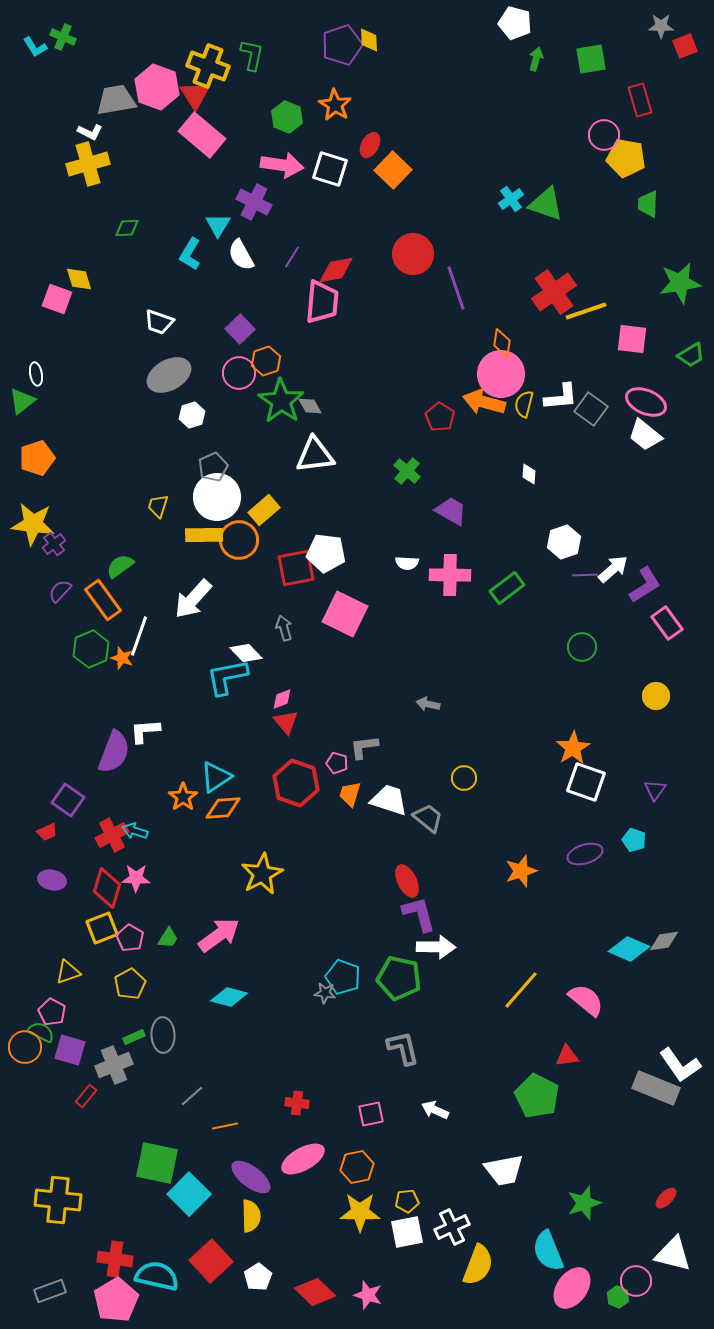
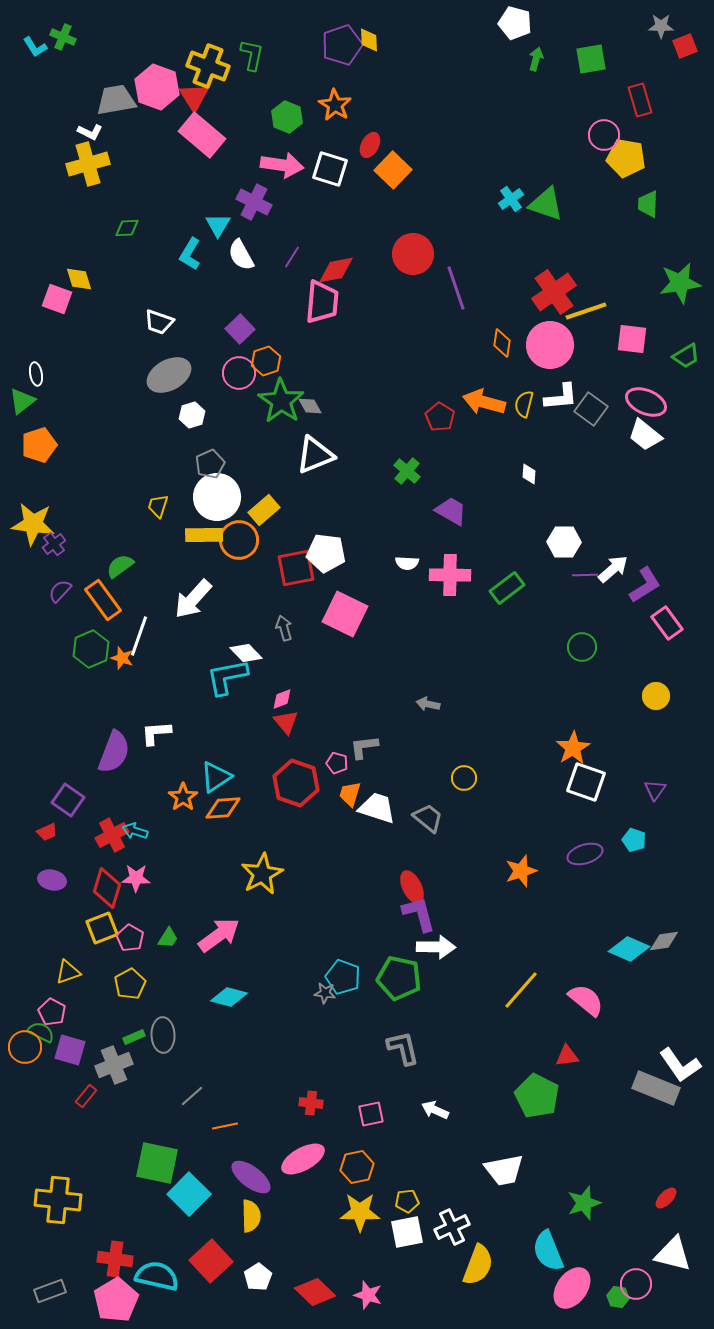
red triangle at (195, 95): moved 1 px left, 2 px down
green trapezoid at (691, 355): moved 5 px left, 1 px down
pink circle at (501, 374): moved 49 px right, 29 px up
white triangle at (315, 455): rotated 15 degrees counterclockwise
orange pentagon at (37, 458): moved 2 px right, 13 px up
gray pentagon at (213, 467): moved 3 px left, 3 px up
white hexagon at (564, 542): rotated 20 degrees clockwise
white L-shape at (145, 731): moved 11 px right, 2 px down
white trapezoid at (389, 800): moved 12 px left, 8 px down
red ellipse at (407, 881): moved 5 px right, 6 px down
red cross at (297, 1103): moved 14 px right
pink circle at (636, 1281): moved 3 px down
green hexagon at (618, 1297): rotated 15 degrees counterclockwise
